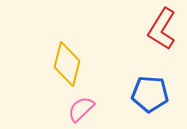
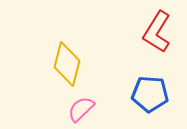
red L-shape: moved 5 px left, 3 px down
